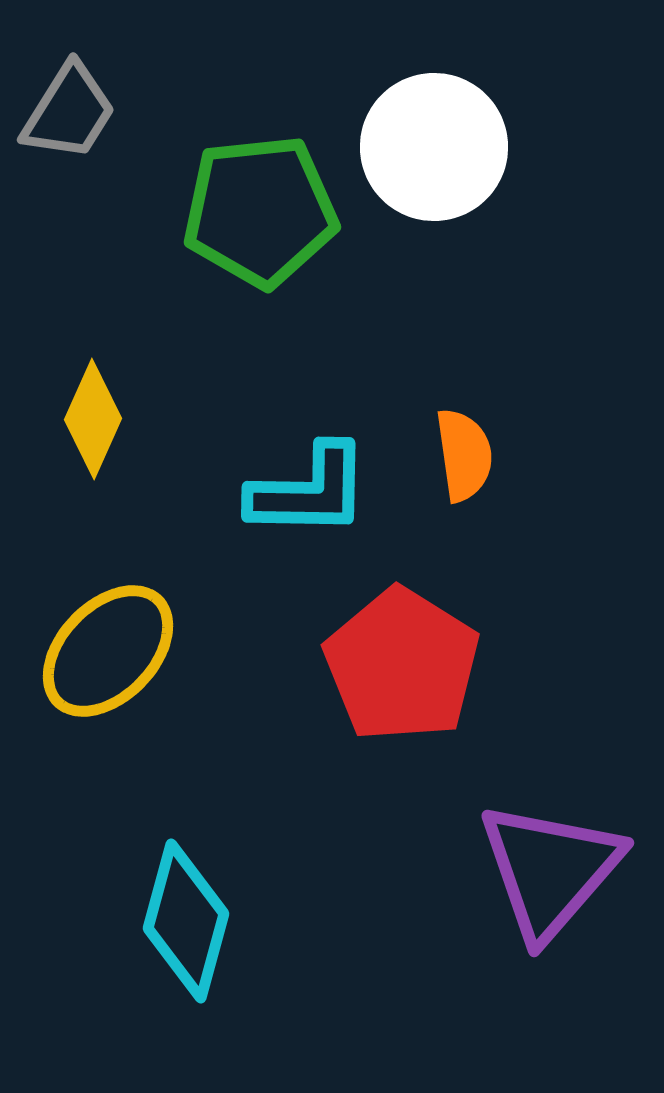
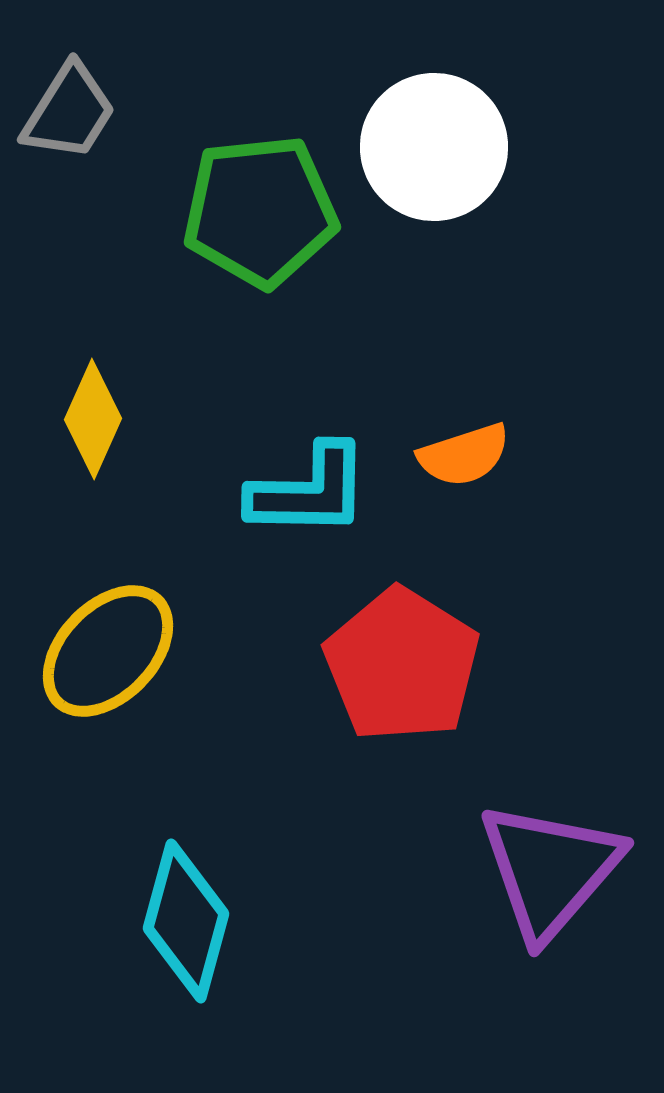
orange semicircle: rotated 80 degrees clockwise
